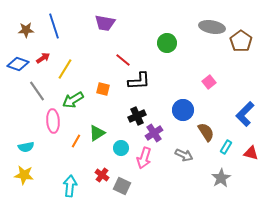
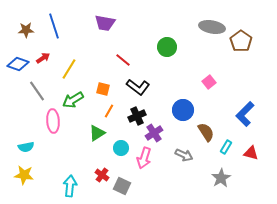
green circle: moved 4 px down
yellow line: moved 4 px right
black L-shape: moved 1 px left, 6 px down; rotated 40 degrees clockwise
orange line: moved 33 px right, 30 px up
